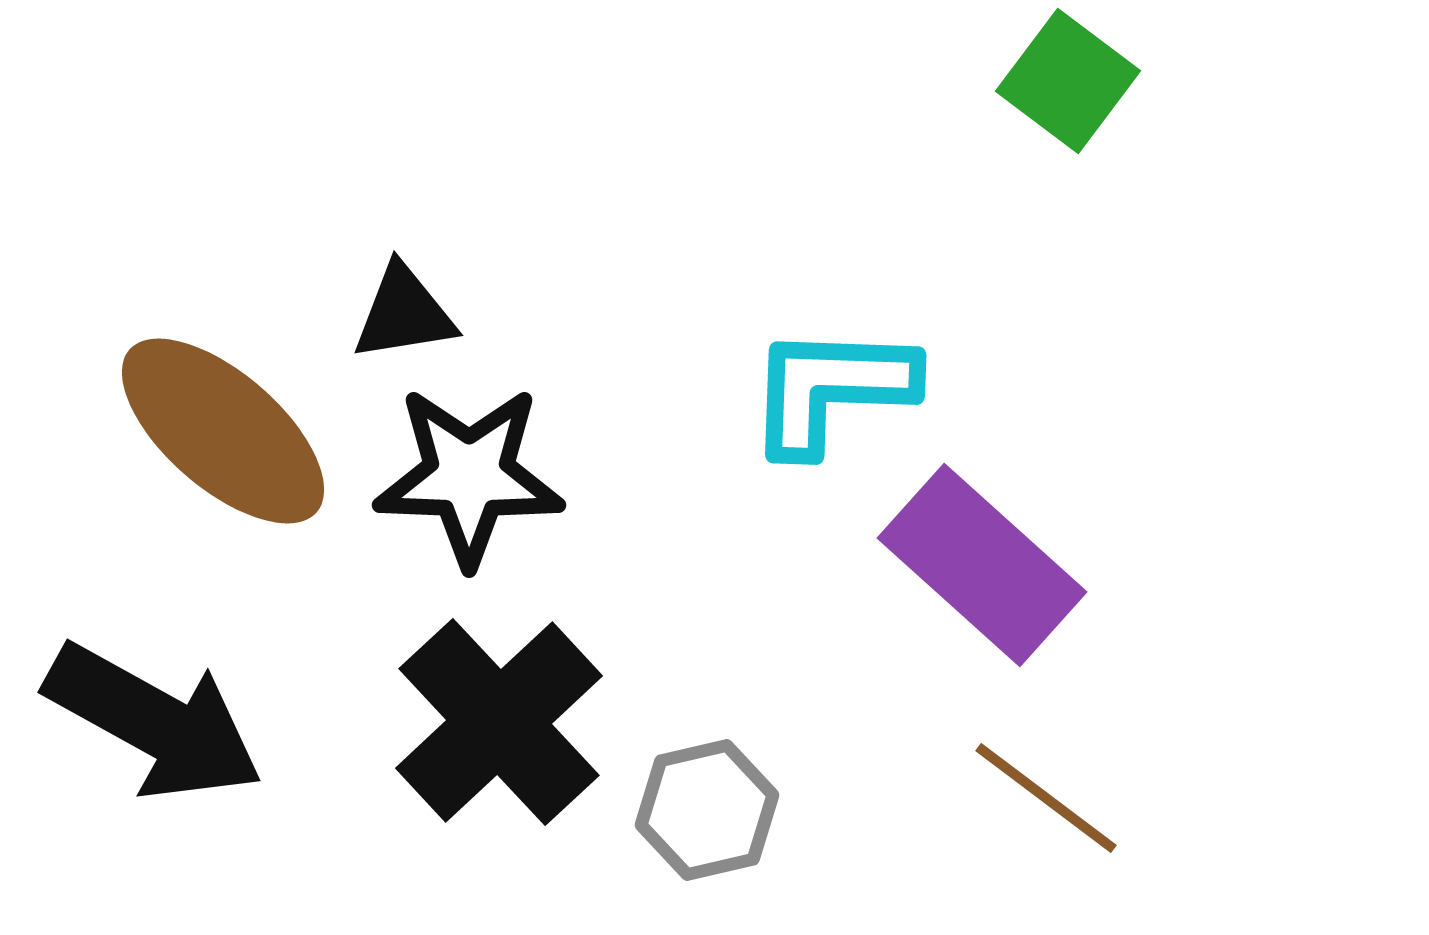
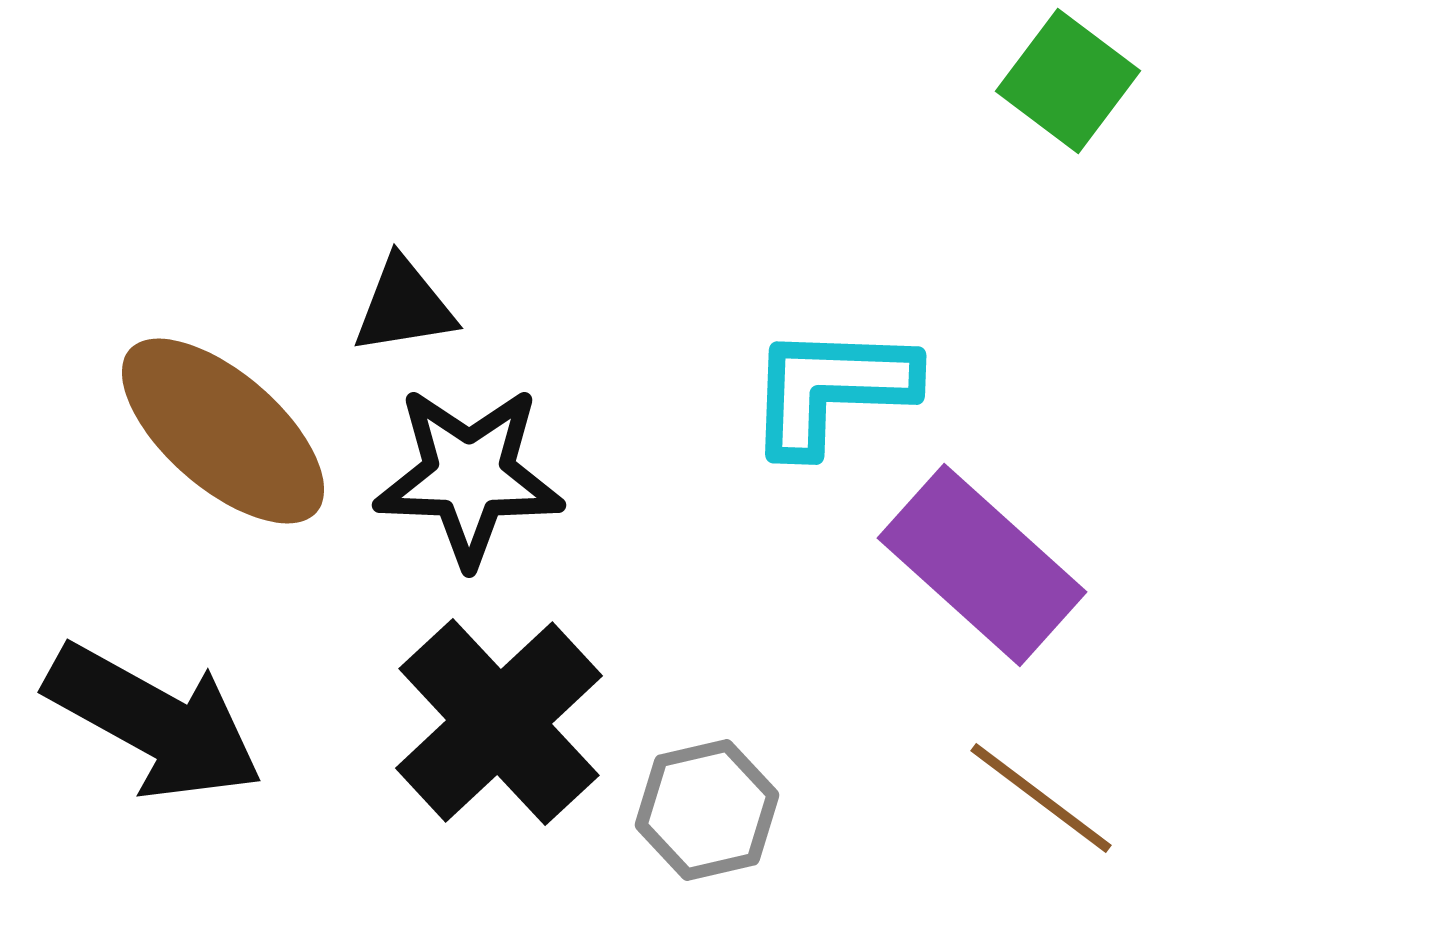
black triangle: moved 7 px up
brown line: moved 5 px left
